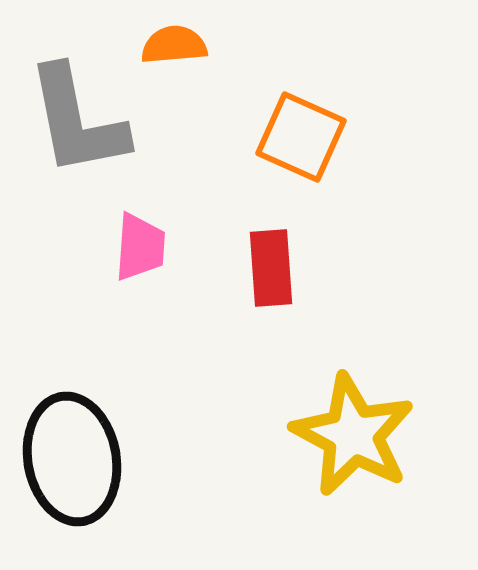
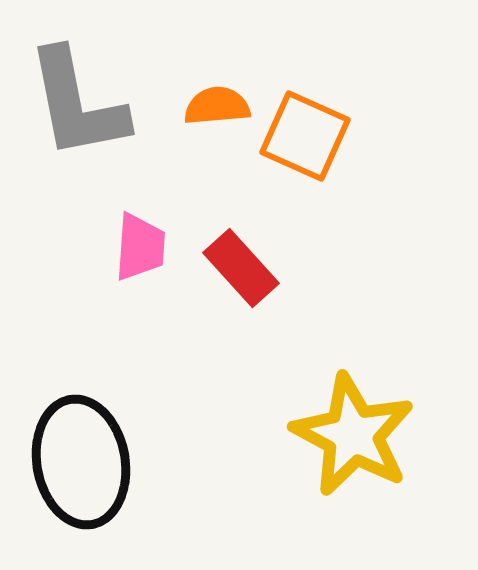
orange semicircle: moved 43 px right, 61 px down
gray L-shape: moved 17 px up
orange square: moved 4 px right, 1 px up
red rectangle: moved 30 px left; rotated 38 degrees counterclockwise
black ellipse: moved 9 px right, 3 px down
